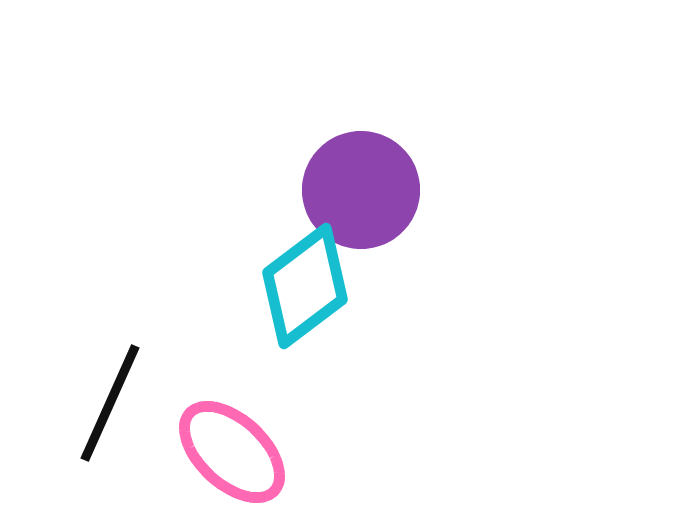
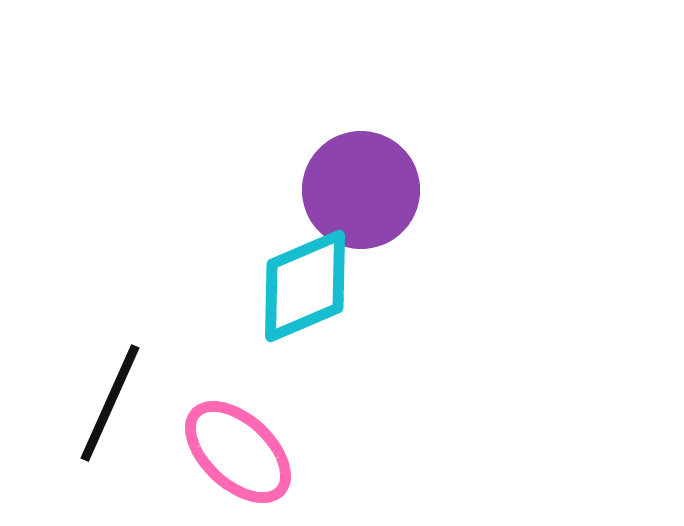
cyan diamond: rotated 14 degrees clockwise
pink ellipse: moved 6 px right
